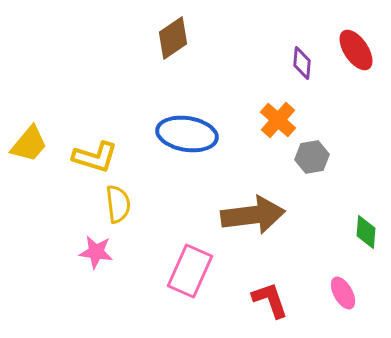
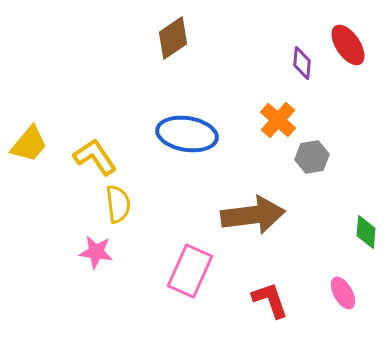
red ellipse: moved 8 px left, 5 px up
yellow L-shape: rotated 141 degrees counterclockwise
